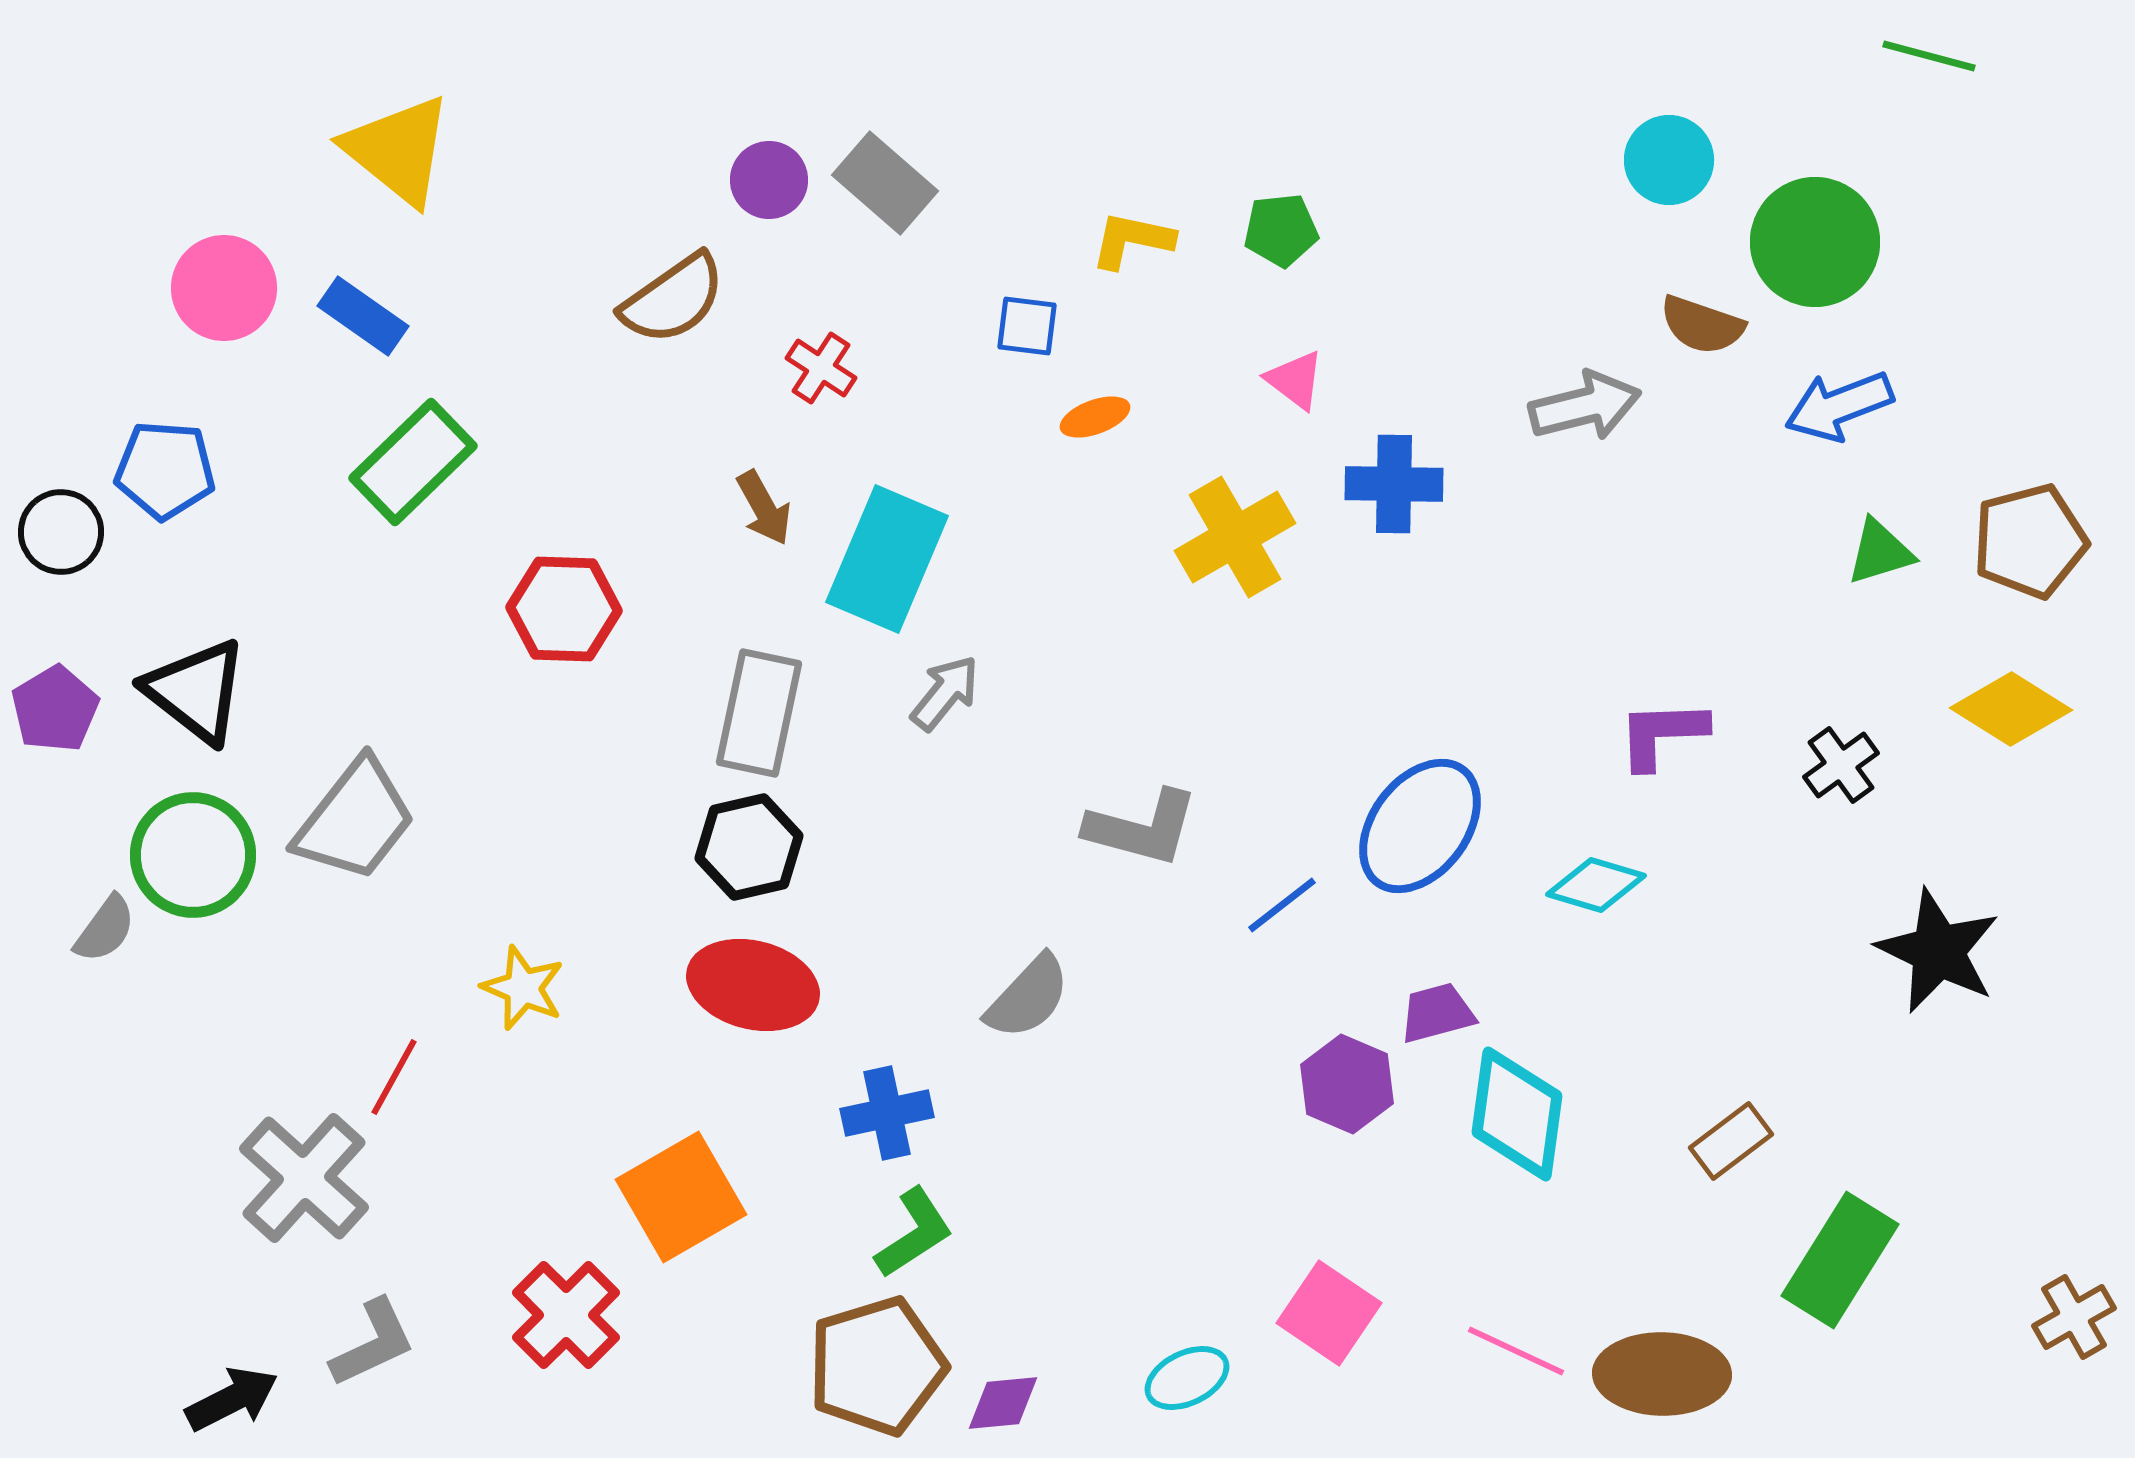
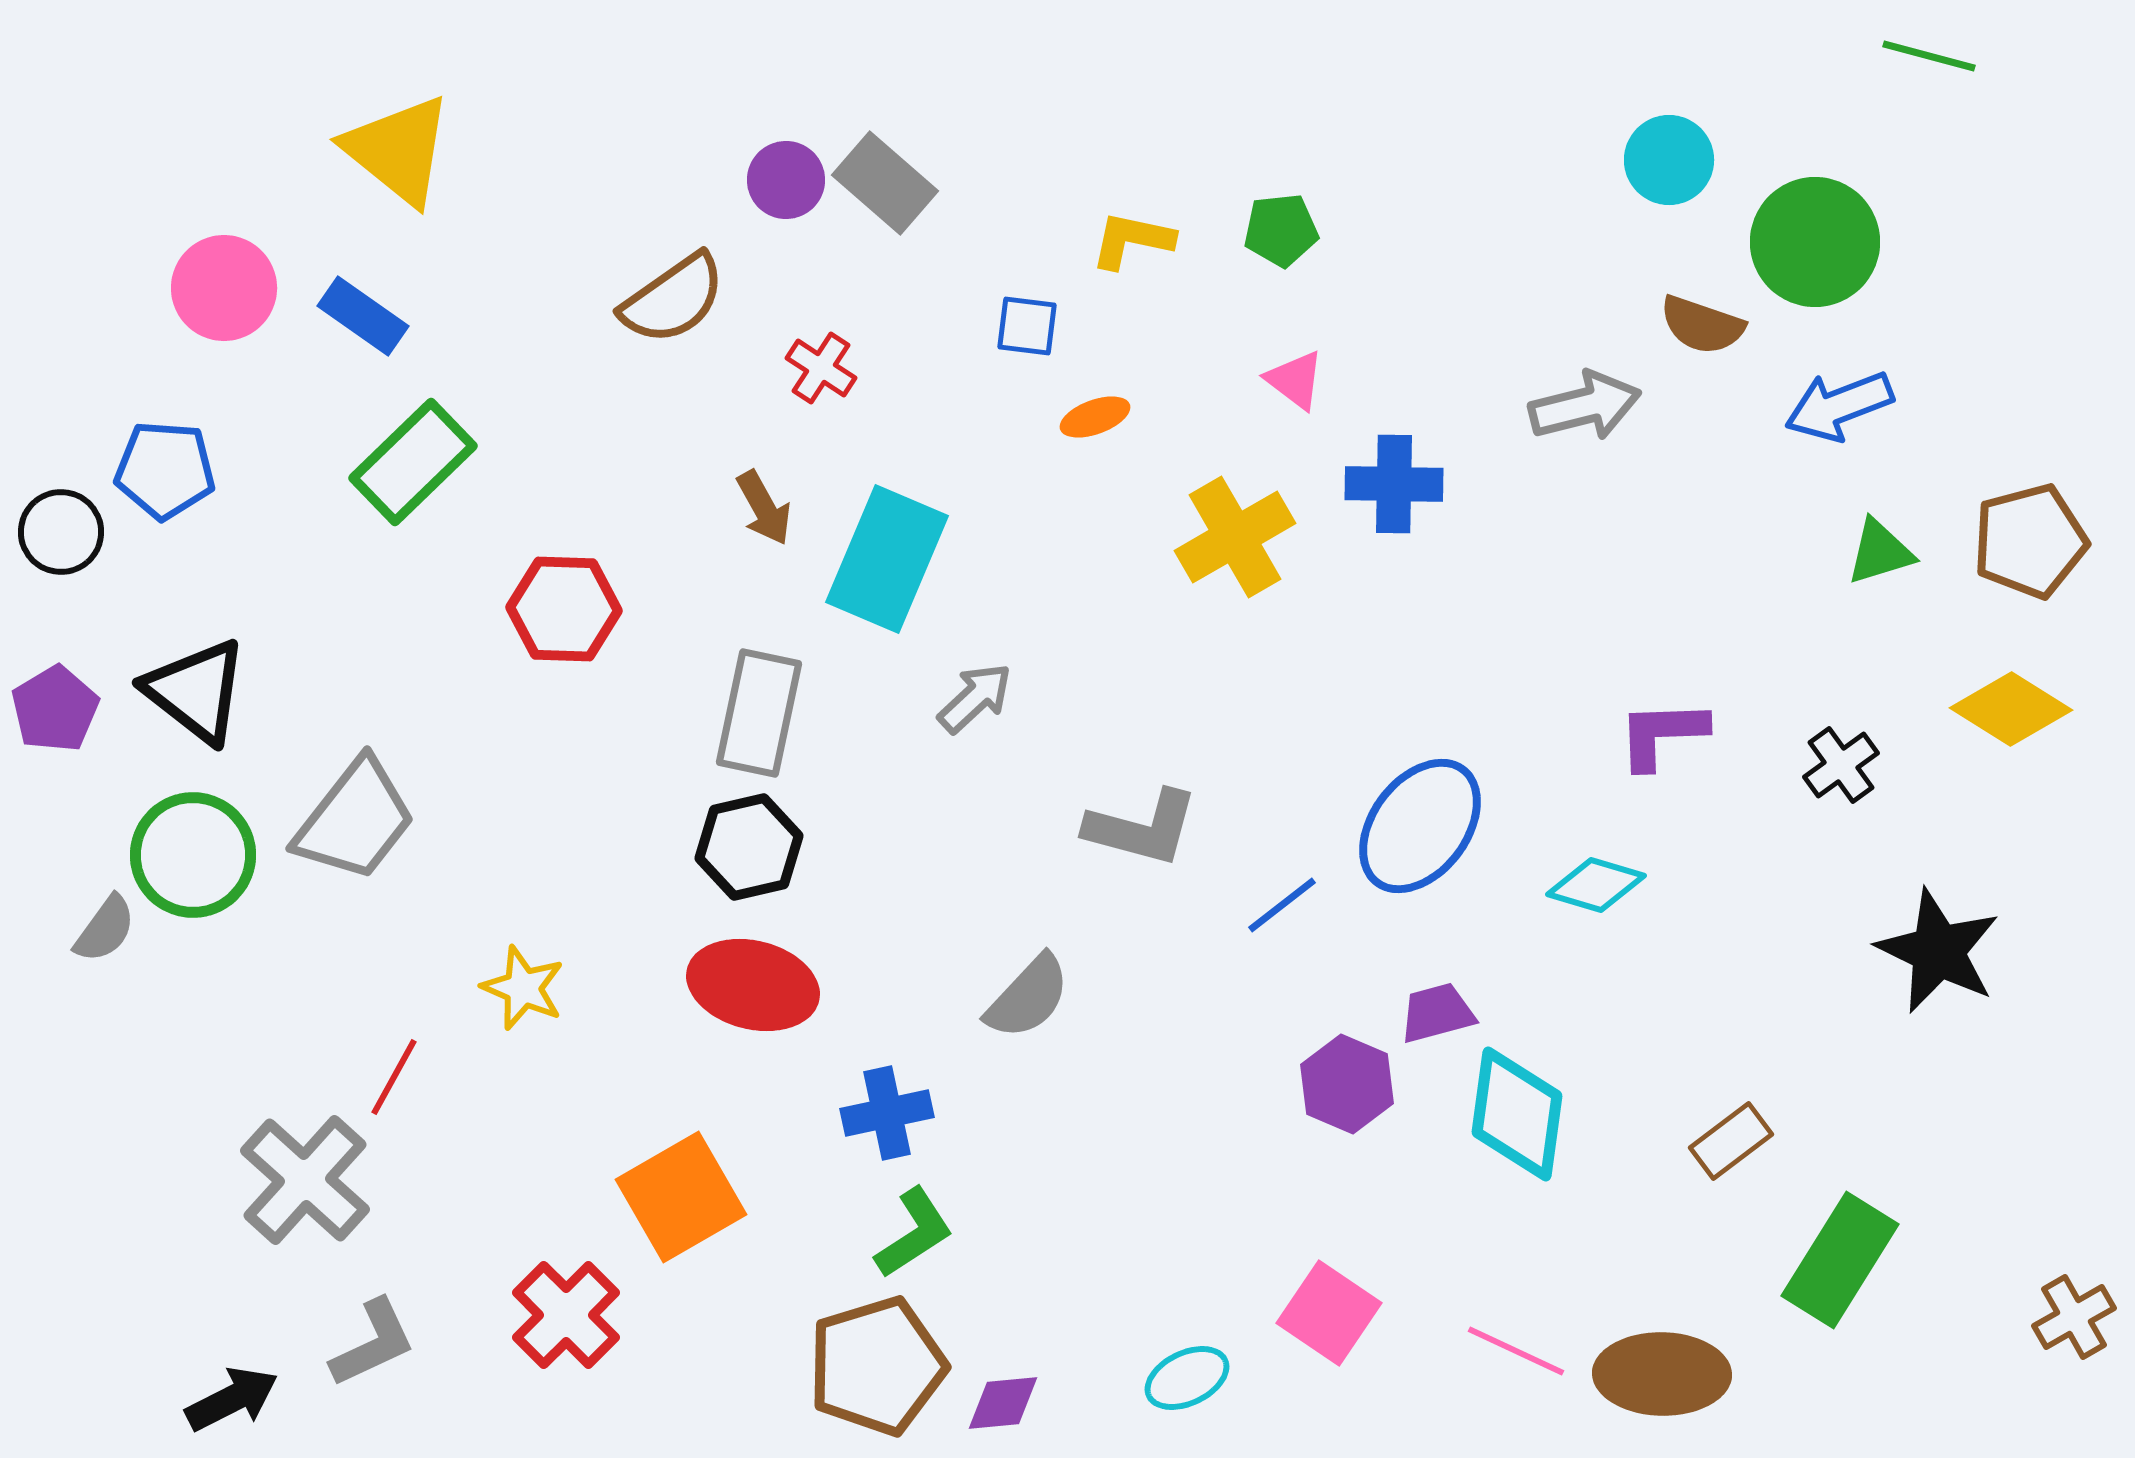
purple circle at (769, 180): moved 17 px right
gray arrow at (945, 693): moved 30 px right, 5 px down; rotated 8 degrees clockwise
gray cross at (304, 1178): moved 1 px right, 2 px down
